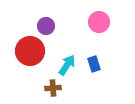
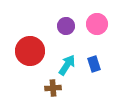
pink circle: moved 2 px left, 2 px down
purple circle: moved 20 px right
